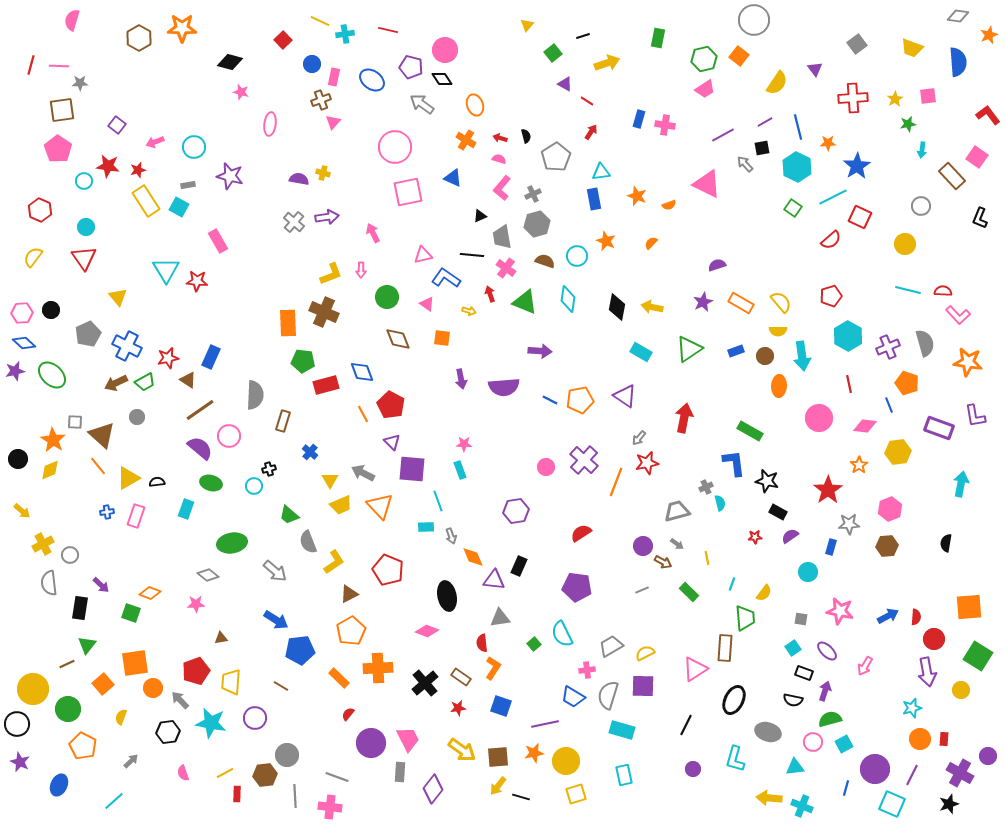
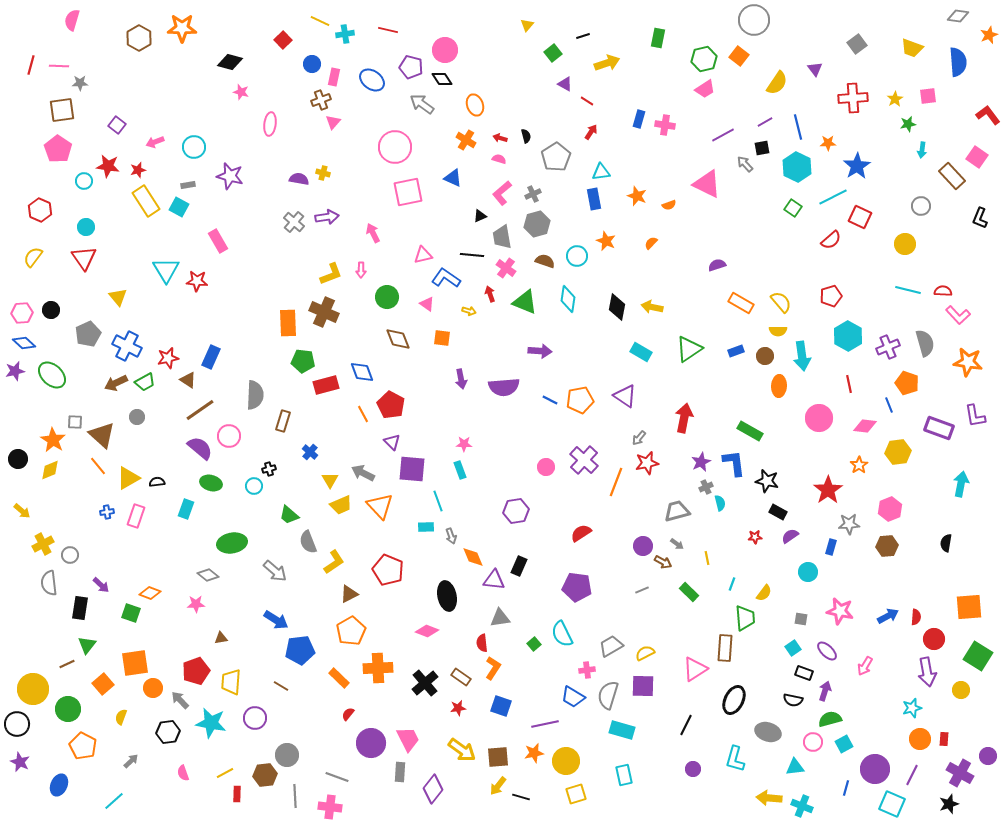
pink L-shape at (502, 188): moved 5 px down; rotated 10 degrees clockwise
purple star at (703, 302): moved 2 px left, 160 px down
